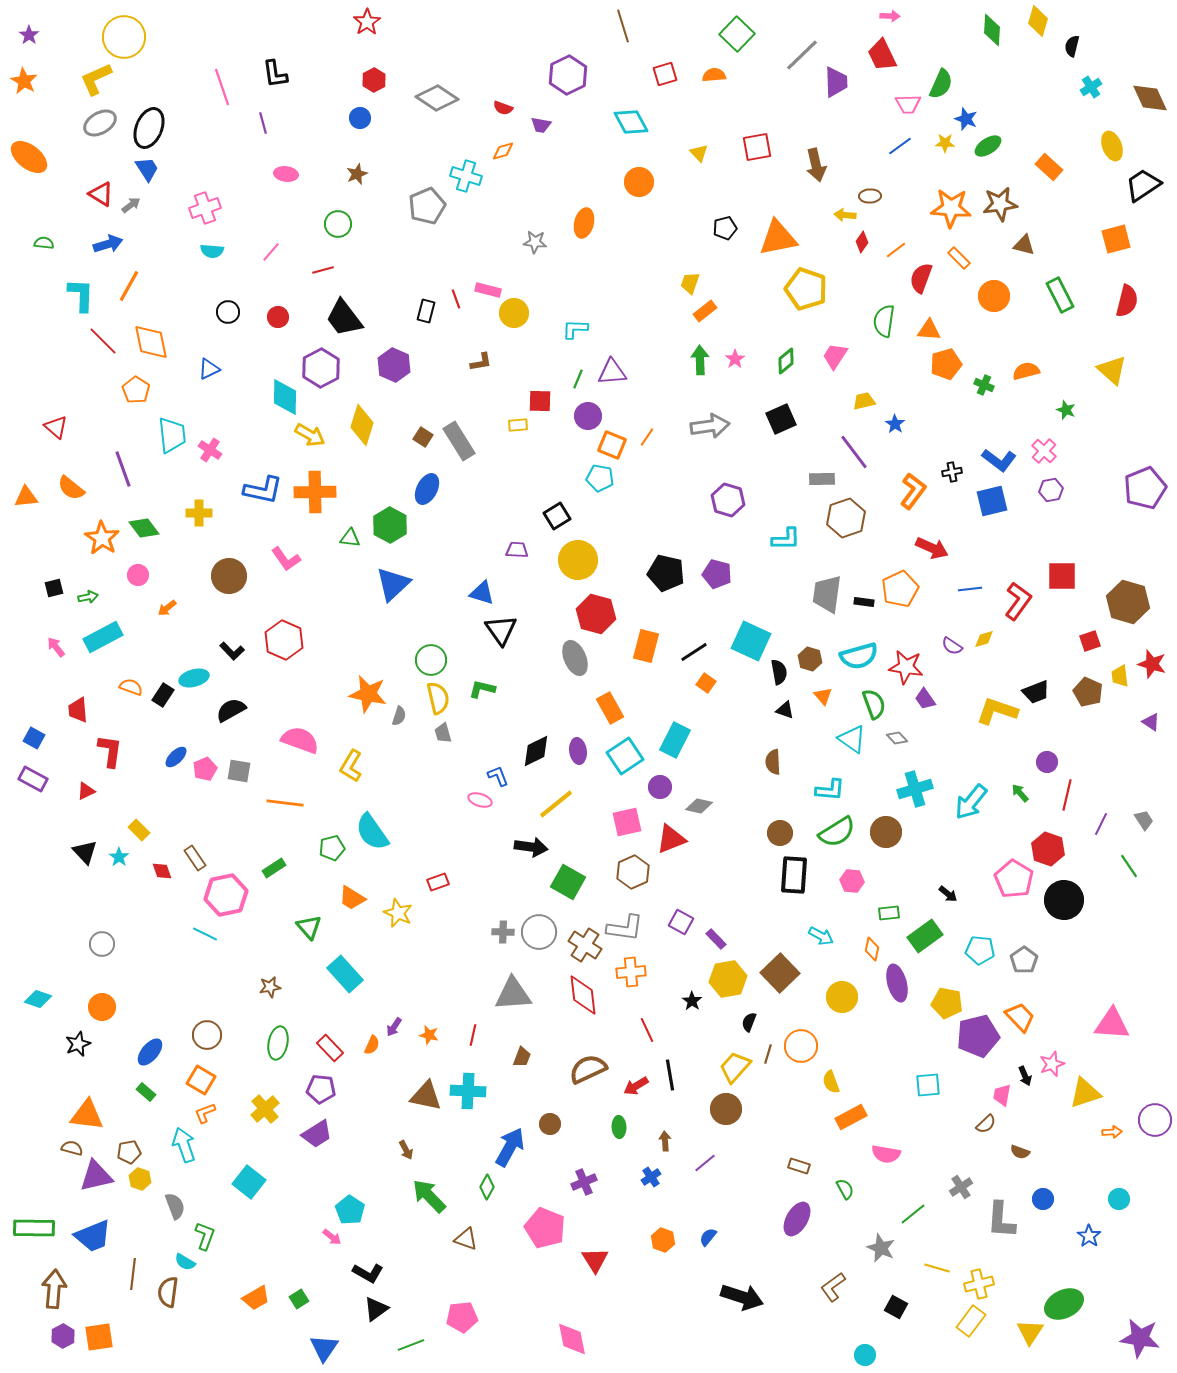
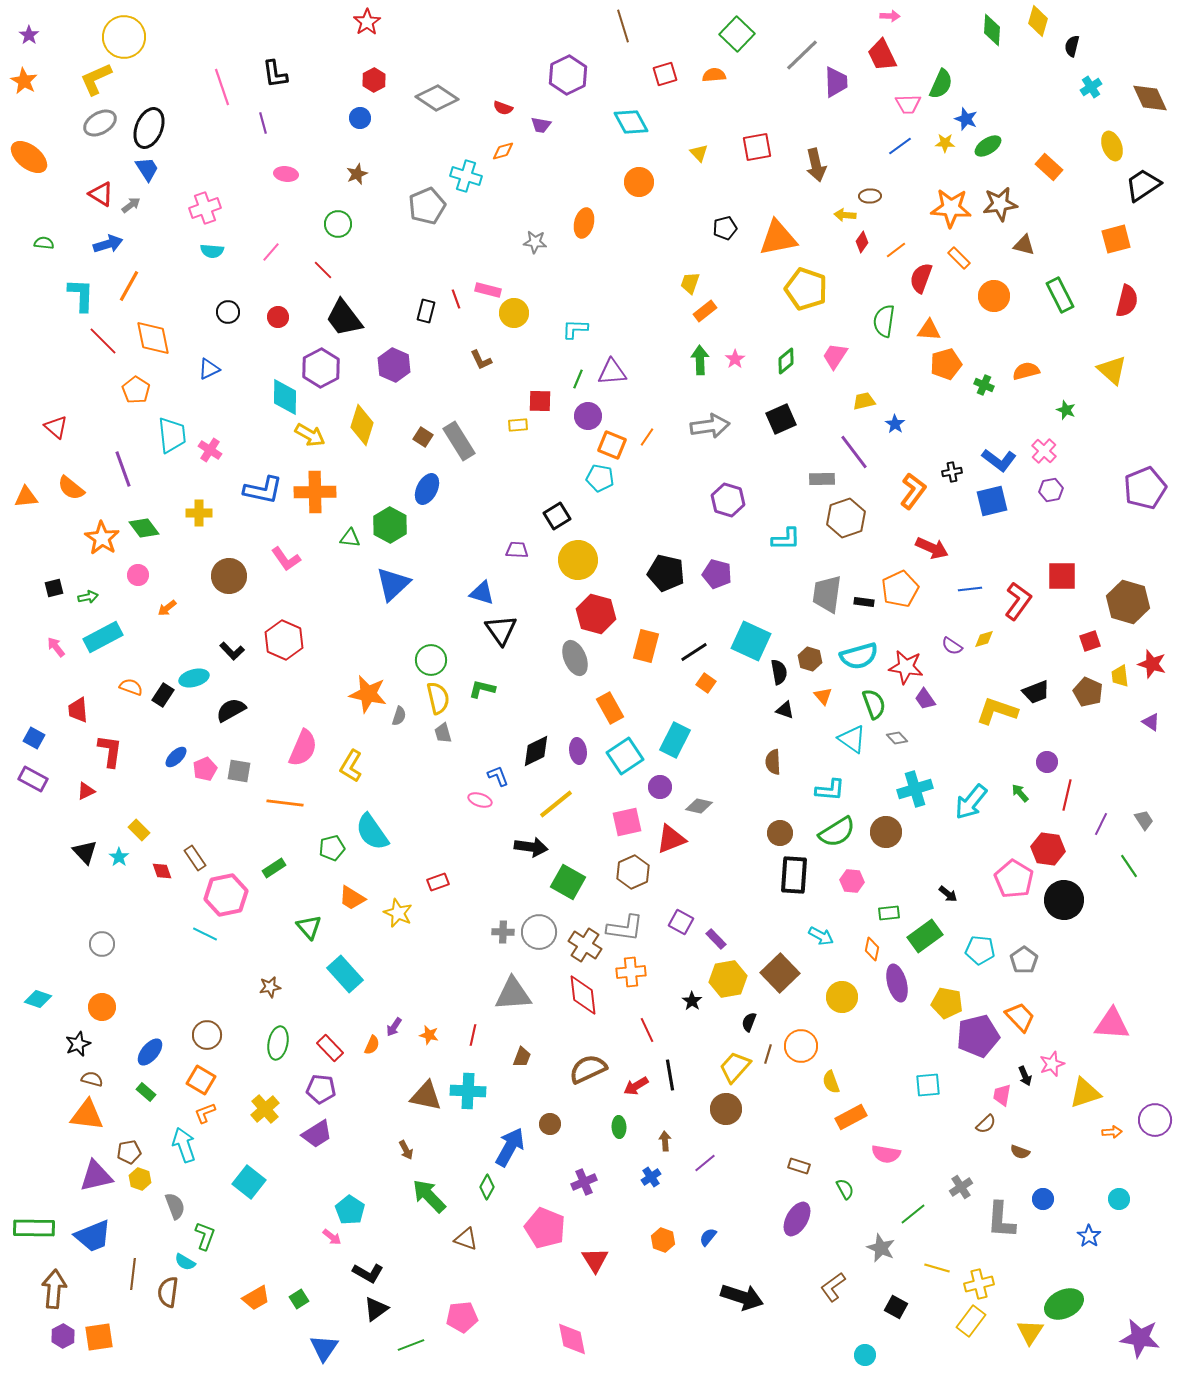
red line at (323, 270): rotated 60 degrees clockwise
orange diamond at (151, 342): moved 2 px right, 4 px up
brown L-shape at (481, 362): moved 2 px up; rotated 75 degrees clockwise
pink semicircle at (300, 740): moved 3 px right, 8 px down; rotated 93 degrees clockwise
red hexagon at (1048, 849): rotated 12 degrees counterclockwise
brown semicircle at (72, 1148): moved 20 px right, 69 px up
